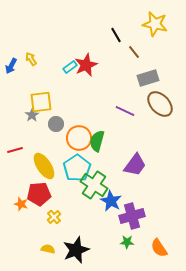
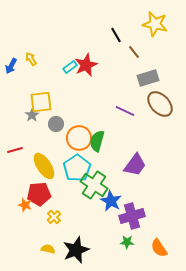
orange star: moved 4 px right, 1 px down
